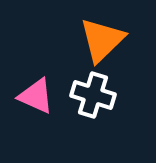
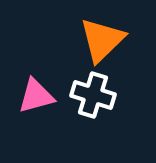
pink triangle: rotated 39 degrees counterclockwise
